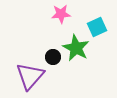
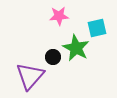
pink star: moved 2 px left, 2 px down
cyan square: moved 1 px down; rotated 12 degrees clockwise
